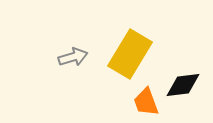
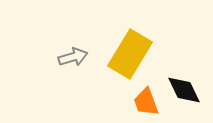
black diamond: moved 1 px right, 5 px down; rotated 72 degrees clockwise
